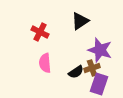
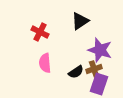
brown cross: moved 2 px right, 1 px down
